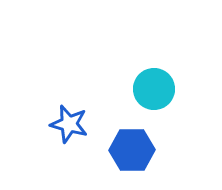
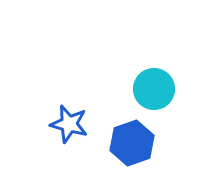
blue hexagon: moved 7 px up; rotated 18 degrees counterclockwise
